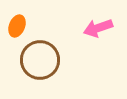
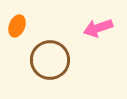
brown circle: moved 10 px right
